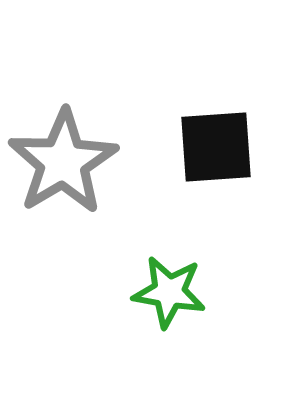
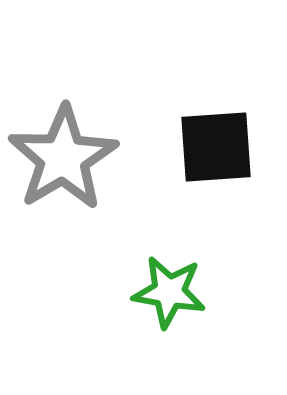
gray star: moved 4 px up
